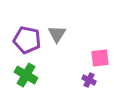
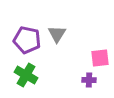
purple cross: rotated 24 degrees counterclockwise
